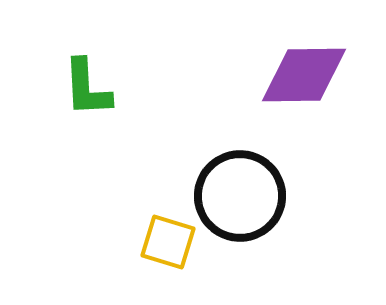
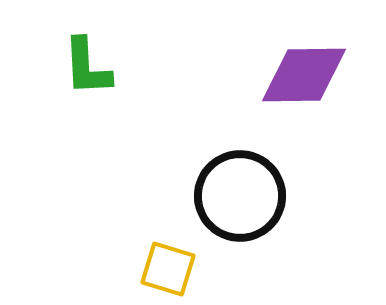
green L-shape: moved 21 px up
yellow square: moved 27 px down
